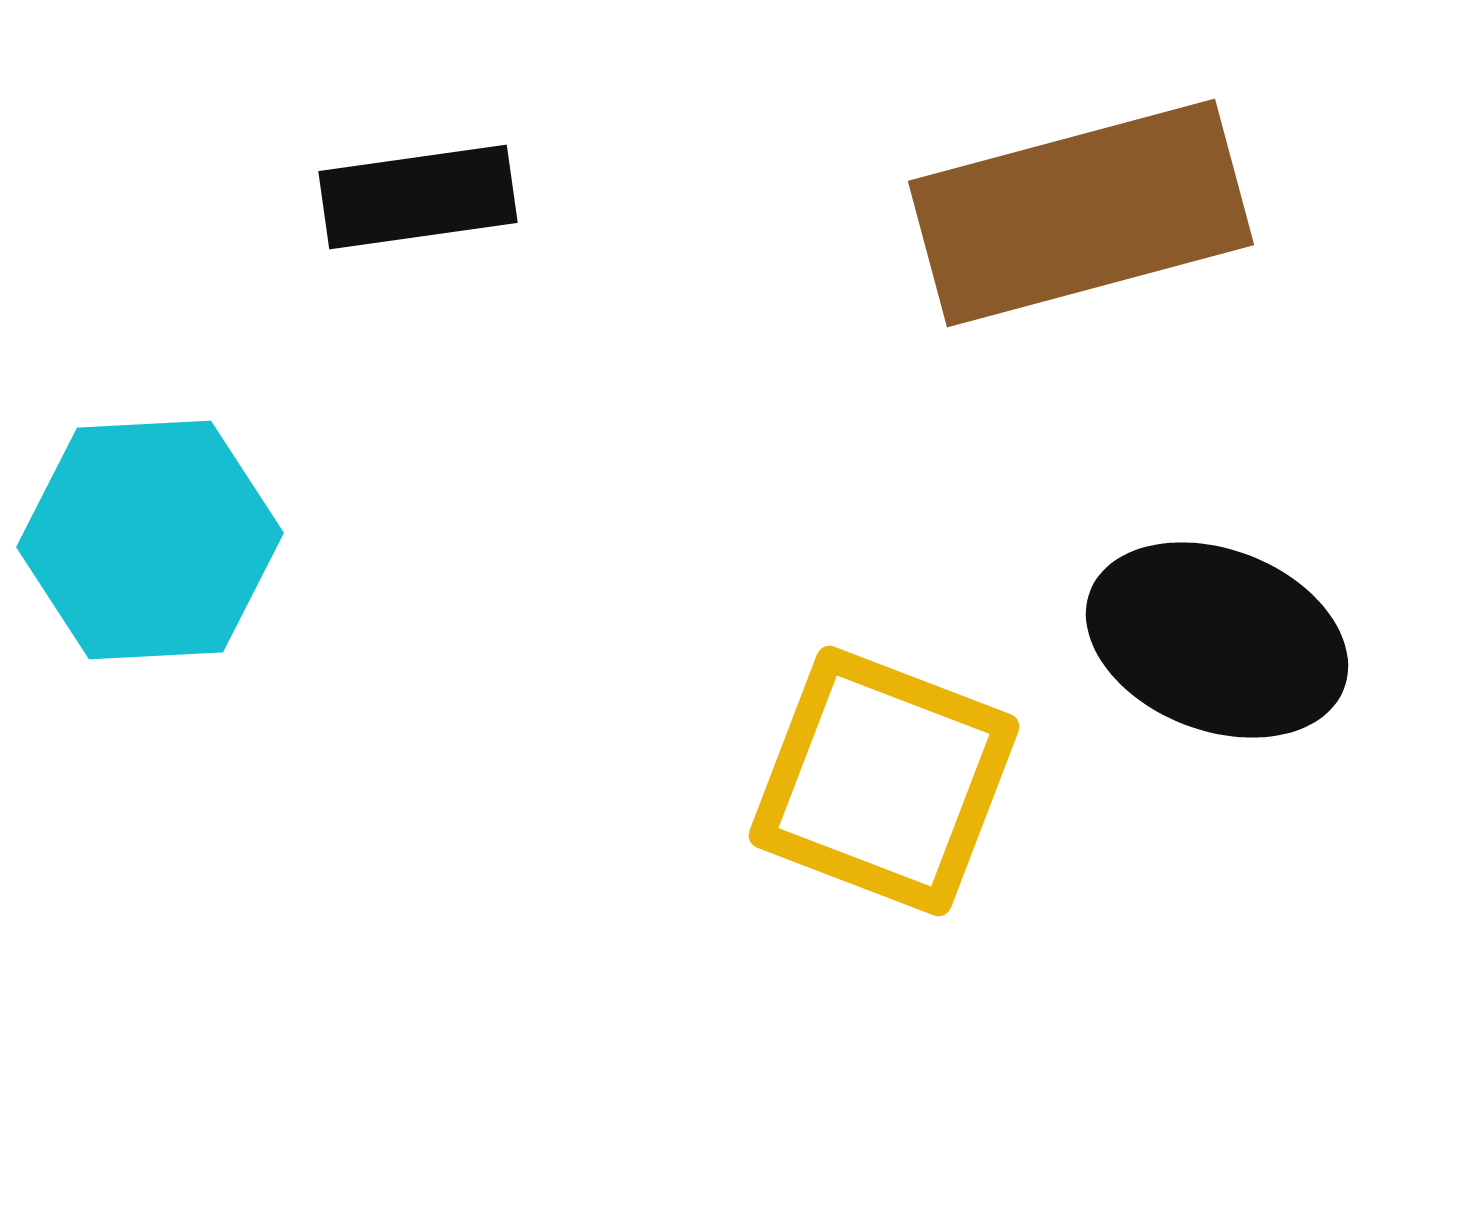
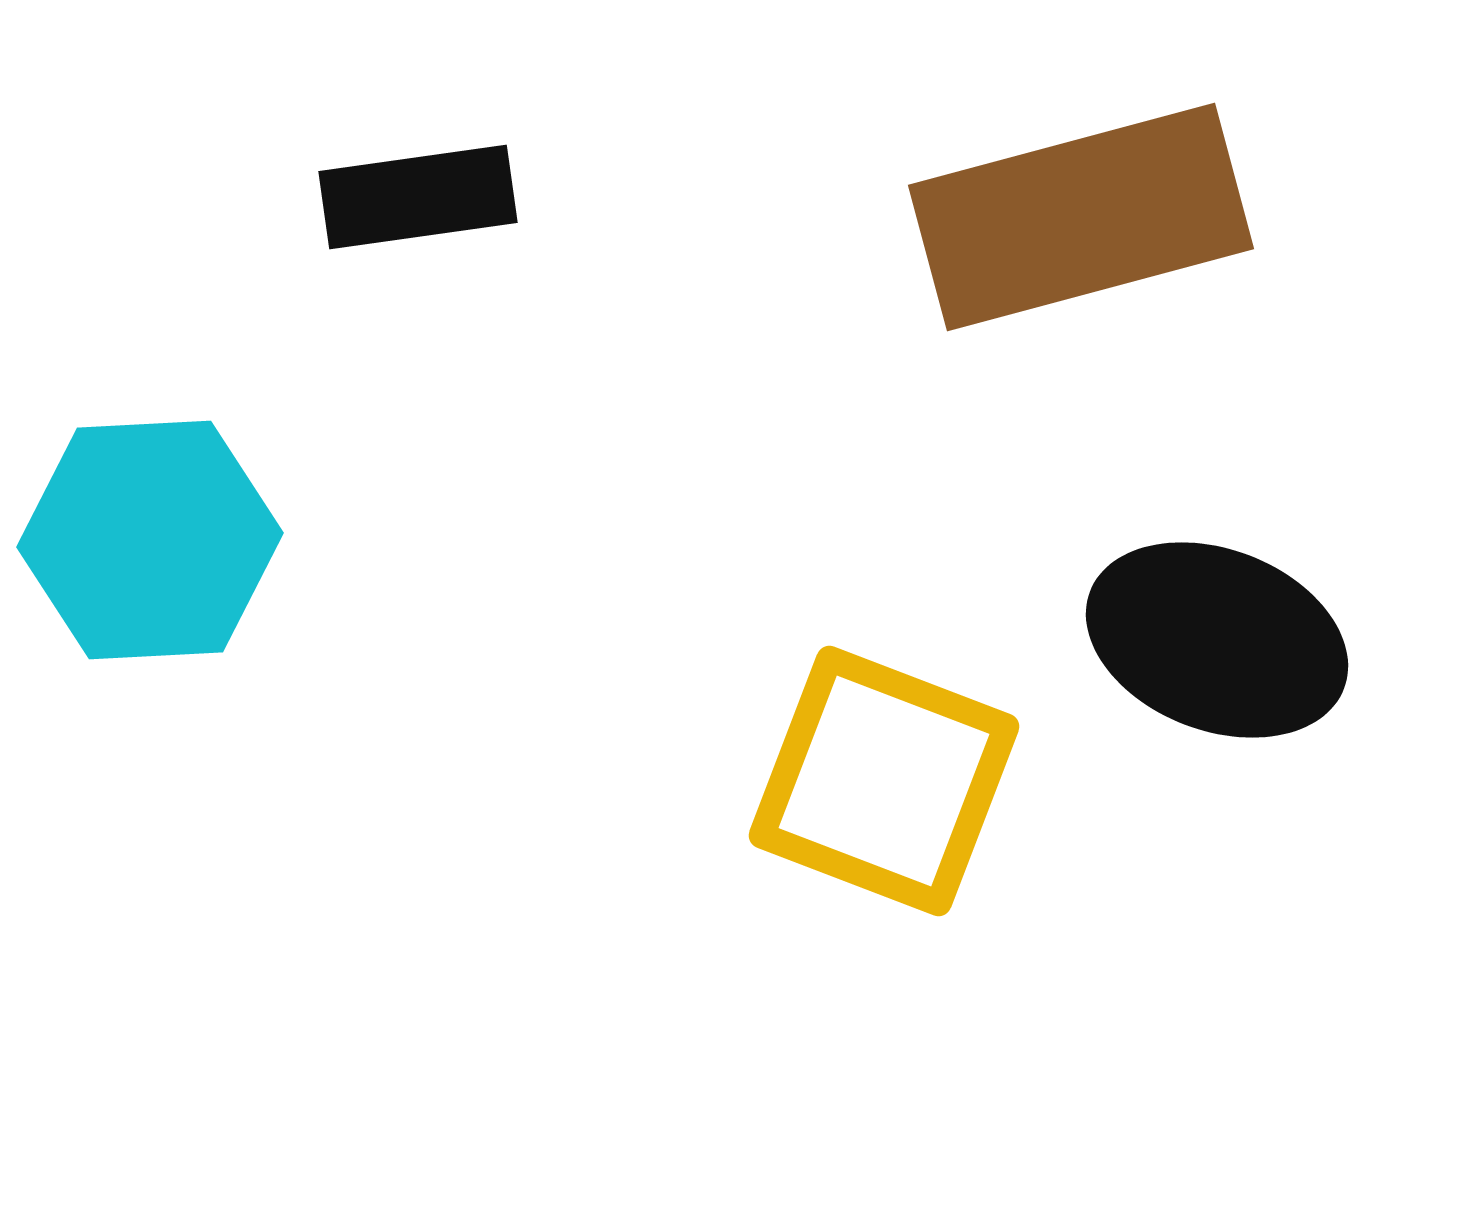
brown rectangle: moved 4 px down
